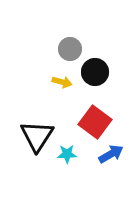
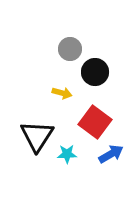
yellow arrow: moved 11 px down
